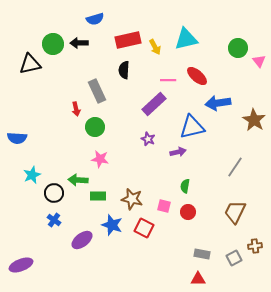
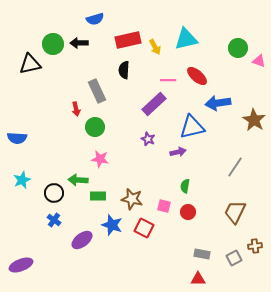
pink triangle at (259, 61): rotated 32 degrees counterclockwise
cyan star at (32, 175): moved 10 px left, 5 px down
